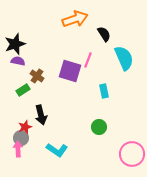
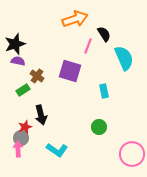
pink line: moved 14 px up
